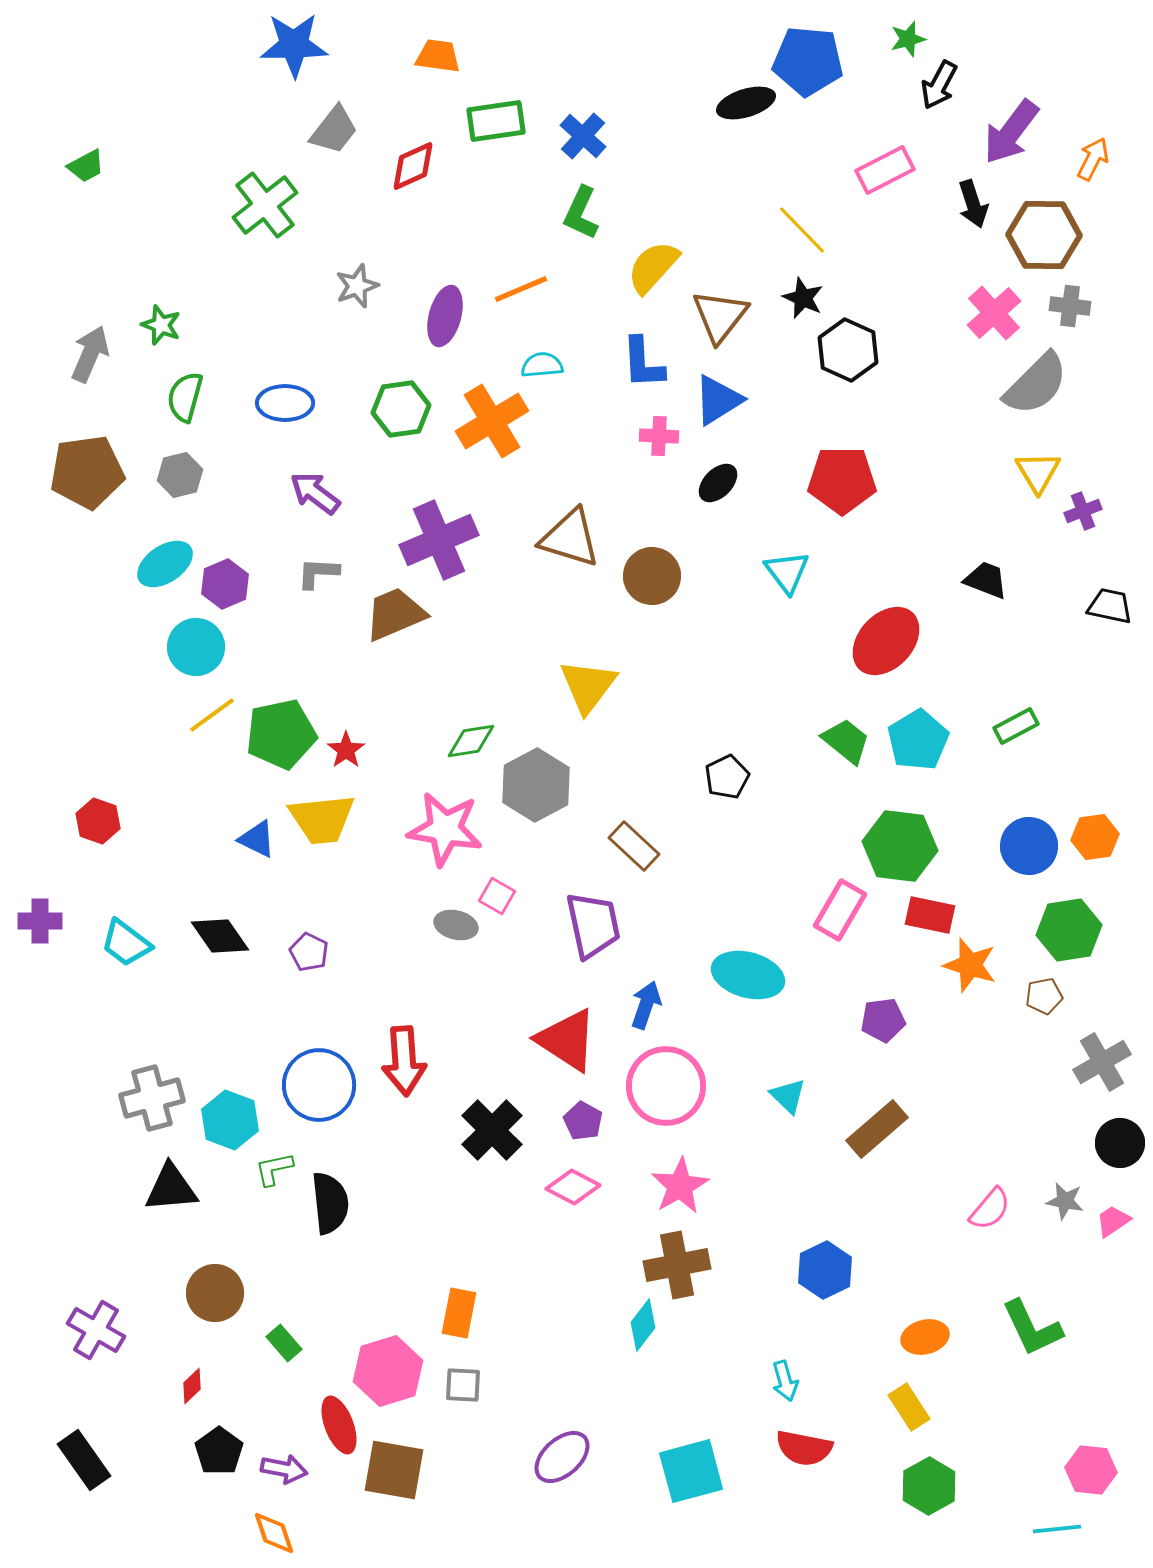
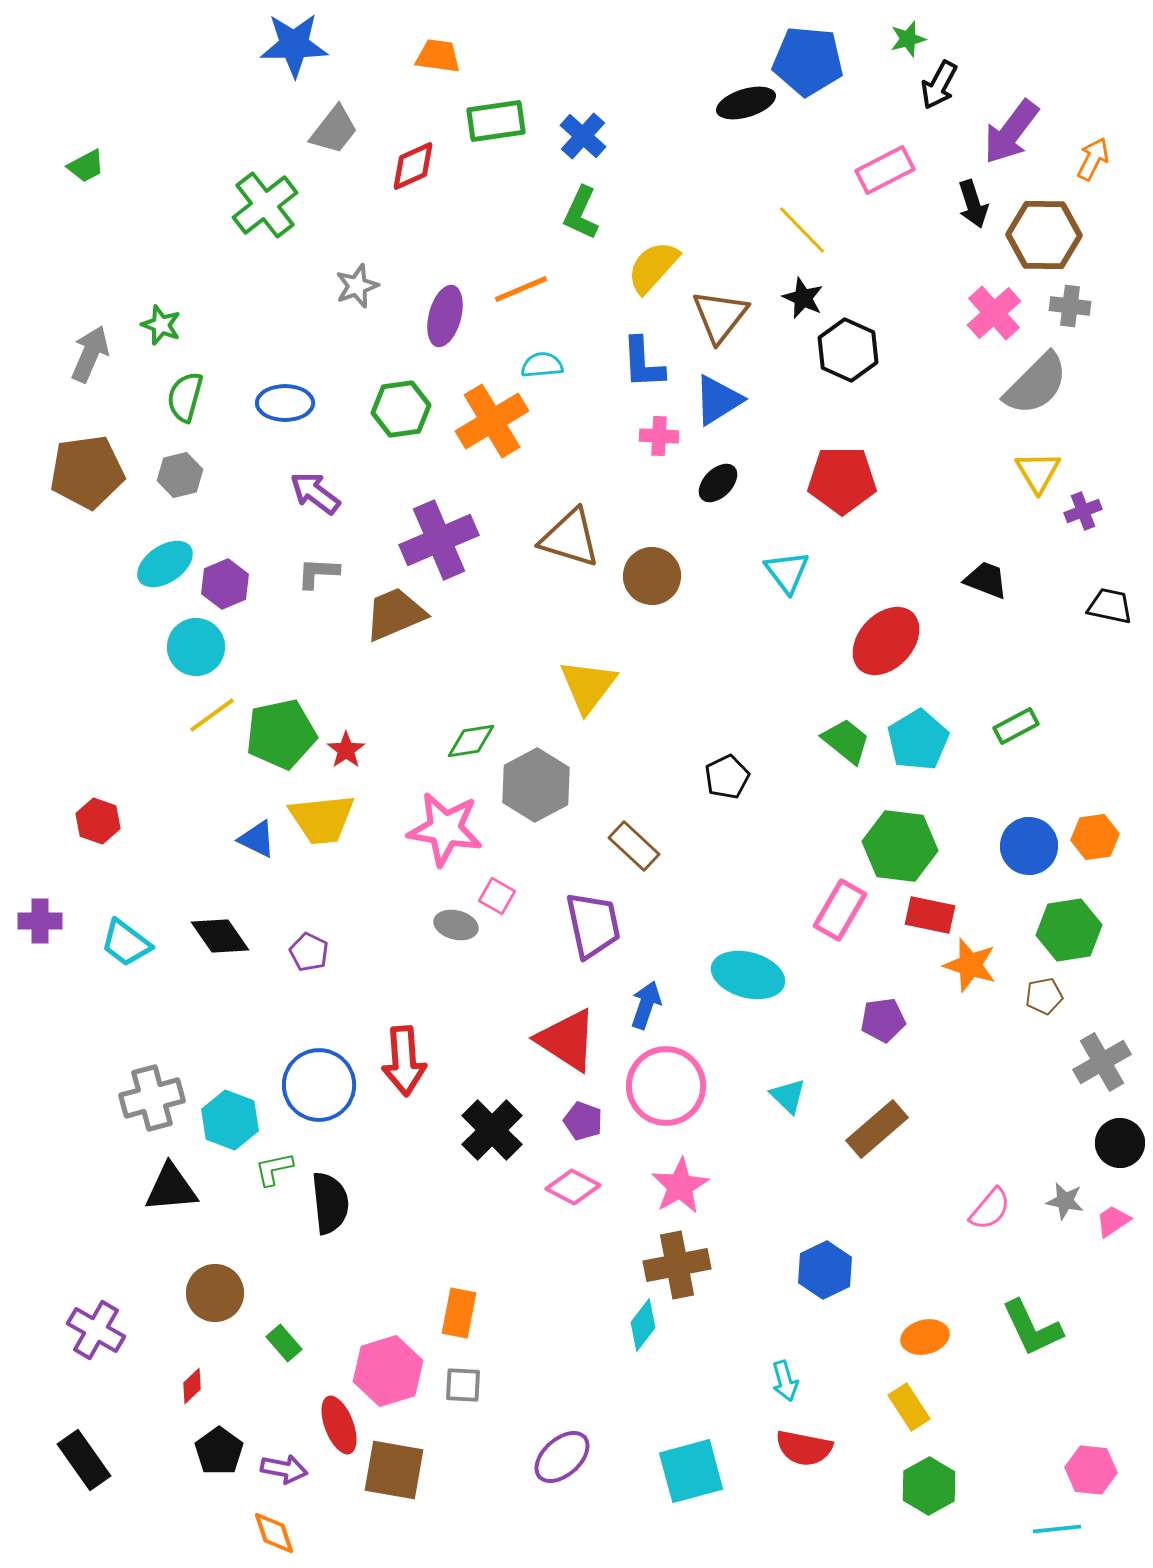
purple pentagon at (583, 1121): rotated 9 degrees counterclockwise
